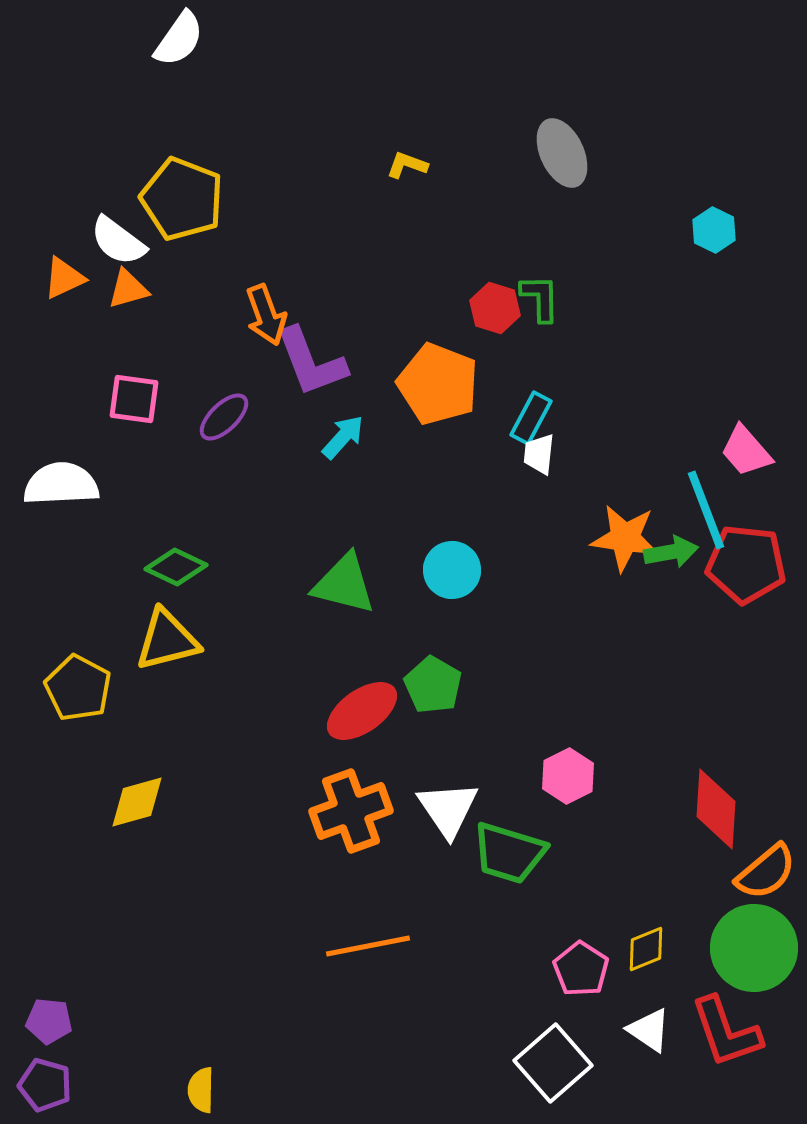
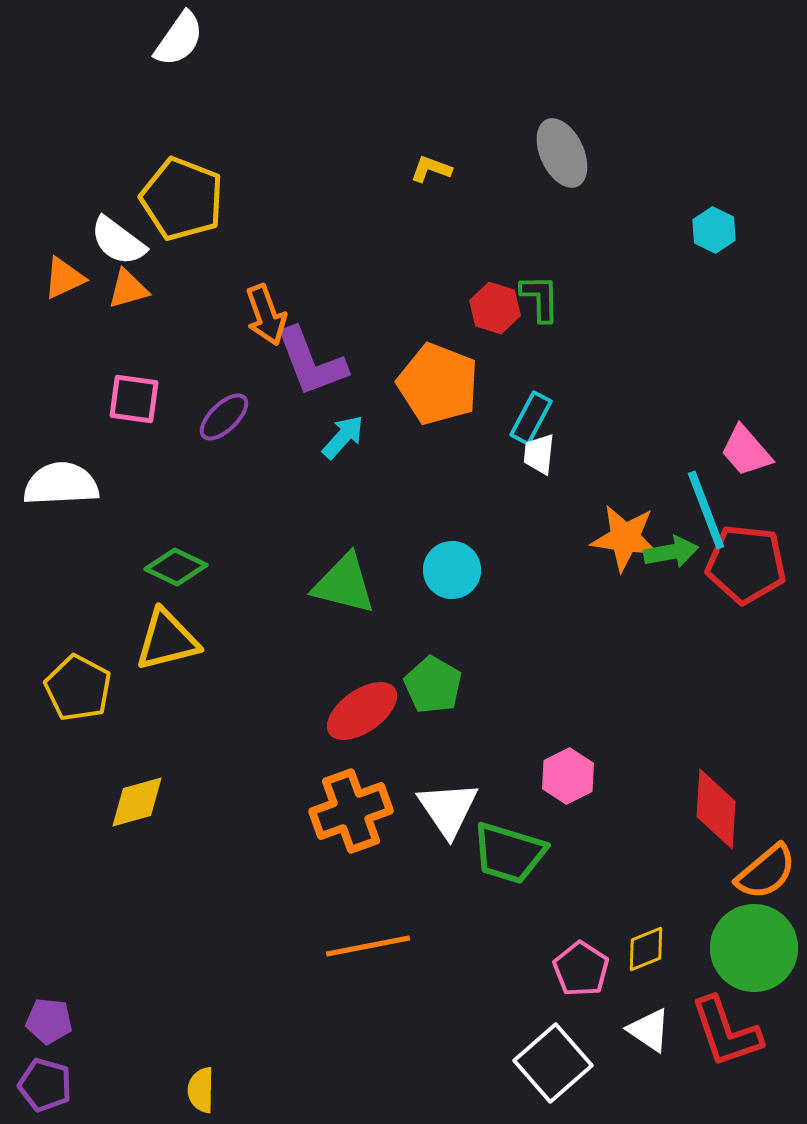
yellow L-shape at (407, 165): moved 24 px right, 4 px down
